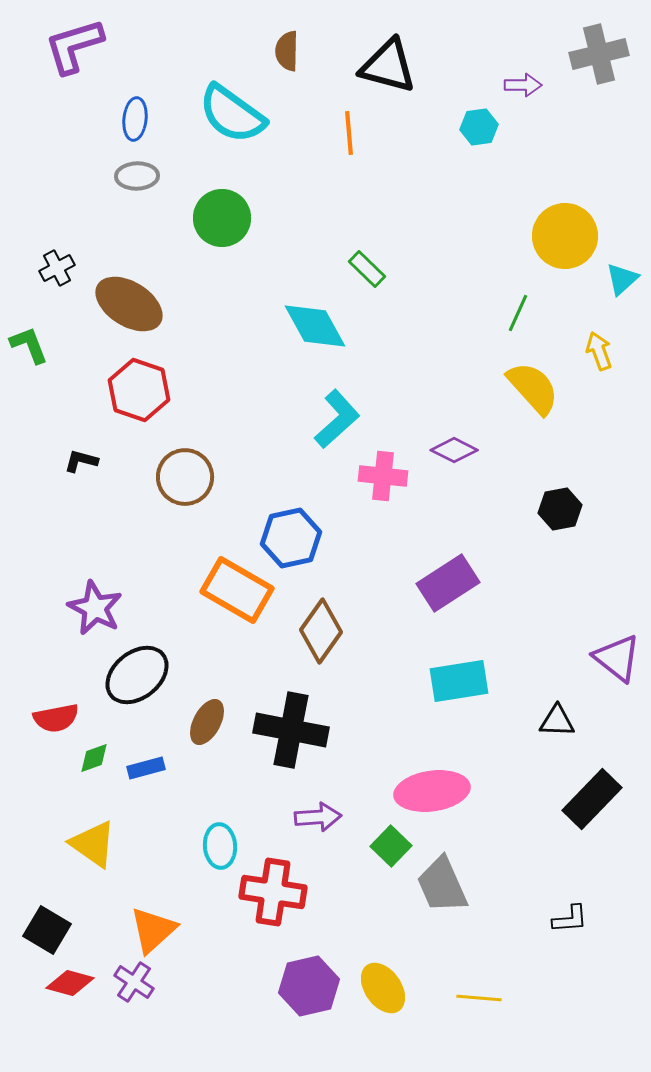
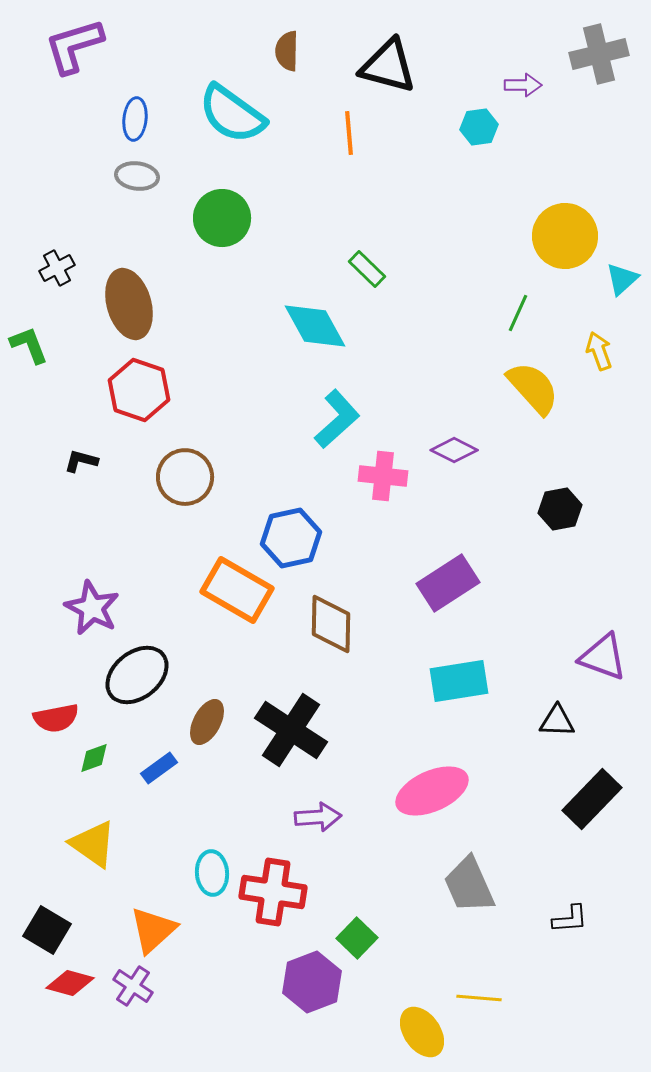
gray ellipse at (137, 176): rotated 9 degrees clockwise
brown ellipse at (129, 304): rotated 42 degrees clockwise
purple star at (95, 608): moved 3 px left
brown diamond at (321, 631): moved 10 px right, 7 px up; rotated 34 degrees counterclockwise
purple triangle at (617, 658): moved 14 px left, 1 px up; rotated 18 degrees counterclockwise
black cross at (291, 730): rotated 22 degrees clockwise
blue rectangle at (146, 768): moved 13 px right; rotated 21 degrees counterclockwise
pink ellipse at (432, 791): rotated 16 degrees counterclockwise
cyan ellipse at (220, 846): moved 8 px left, 27 px down
green square at (391, 846): moved 34 px left, 92 px down
gray trapezoid at (442, 885): moved 27 px right
purple cross at (134, 982): moved 1 px left, 4 px down
purple hexagon at (309, 986): moved 3 px right, 4 px up; rotated 8 degrees counterclockwise
yellow ellipse at (383, 988): moved 39 px right, 44 px down
